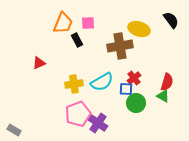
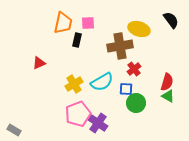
orange trapezoid: rotated 10 degrees counterclockwise
black rectangle: rotated 40 degrees clockwise
red cross: moved 9 px up
yellow cross: rotated 24 degrees counterclockwise
green triangle: moved 5 px right
